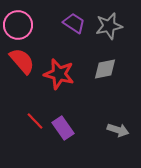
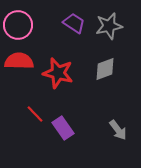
red semicircle: moved 3 px left; rotated 48 degrees counterclockwise
gray diamond: rotated 10 degrees counterclockwise
red star: moved 1 px left, 1 px up
red line: moved 7 px up
gray arrow: rotated 35 degrees clockwise
